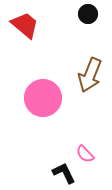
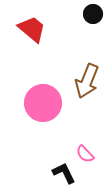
black circle: moved 5 px right
red trapezoid: moved 7 px right, 4 px down
brown arrow: moved 3 px left, 6 px down
pink circle: moved 5 px down
